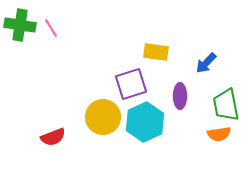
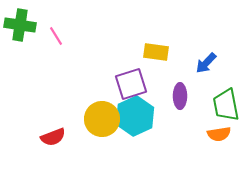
pink line: moved 5 px right, 8 px down
yellow circle: moved 1 px left, 2 px down
cyan hexagon: moved 10 px left, 6 px up
